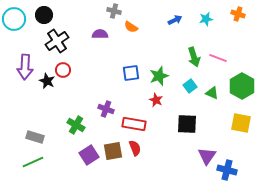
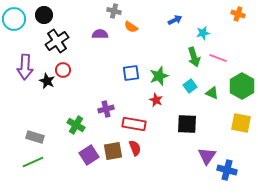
cyan star: moved 3 px left, 14 px down
purple cross: rotated 35 degrees counterclockwise
